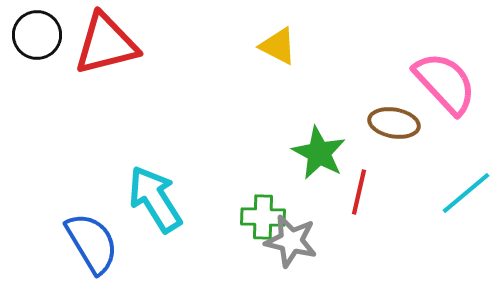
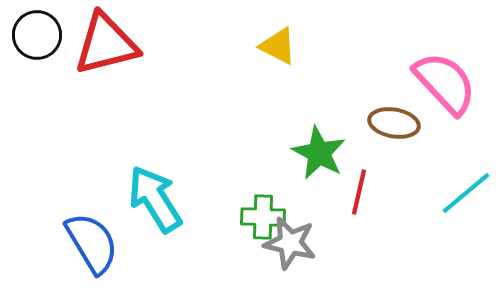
gray star: moved 1 px left, 2 px down
